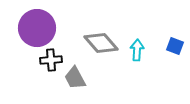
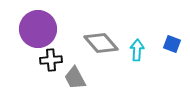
purple circle: moved 1 px right, 1 px down
blue square: moved 3 px left, 2 px up
